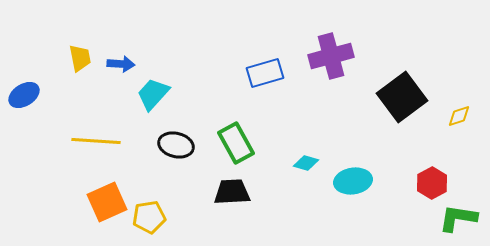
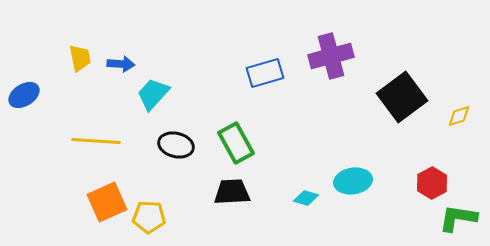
cyan diamond: moved 35 px down
yellow pentagon: rotated 12 degrees clockwise
